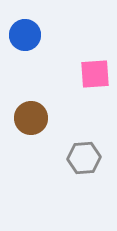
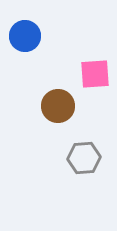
blue circle: moved 1 px down
brown circle: moved 27 px right, 12 px up
